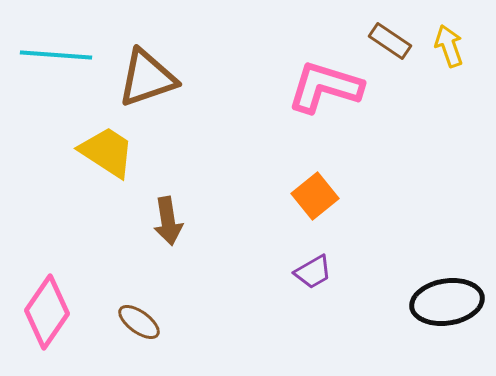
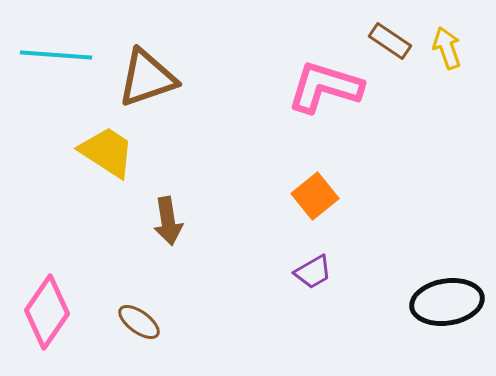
yellow arrow: moved 2 px left, 2 px down
